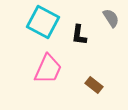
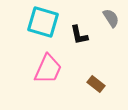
cyan square: rotated 12 degrees counterclockwise
black L-shape: rotated 20 degrees counterclockwise
brown rectangle: moved 2 px right, 1 px up
